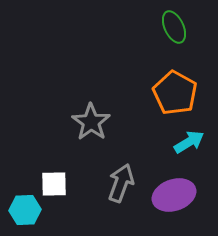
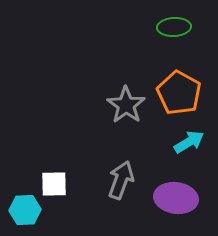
green ellipse: rotated 68 degrees counterclockwise
orange pentagon: moved 4 px right
gray star: moved 35 px right, 17 px up
gray arrow: moved 3 px up
purple ellipse: moved 2 px right, 3 px down; rotated 27 degrees clockwise
